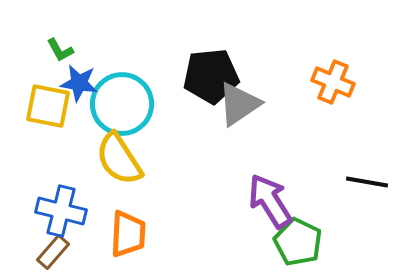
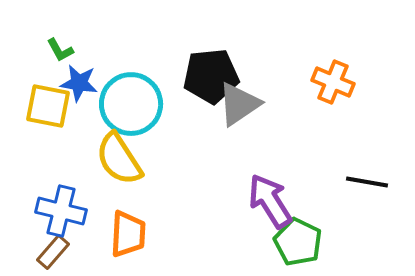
cyan circle: moved 9 px right
